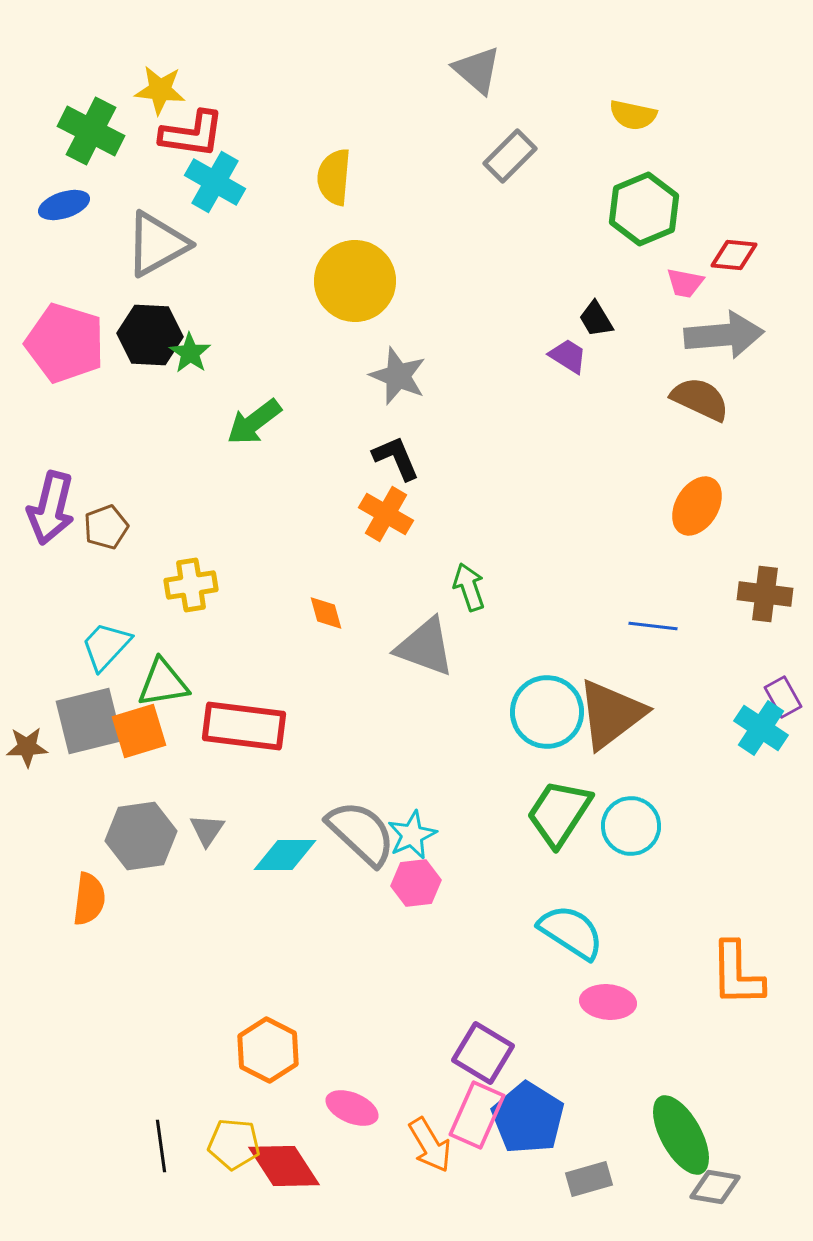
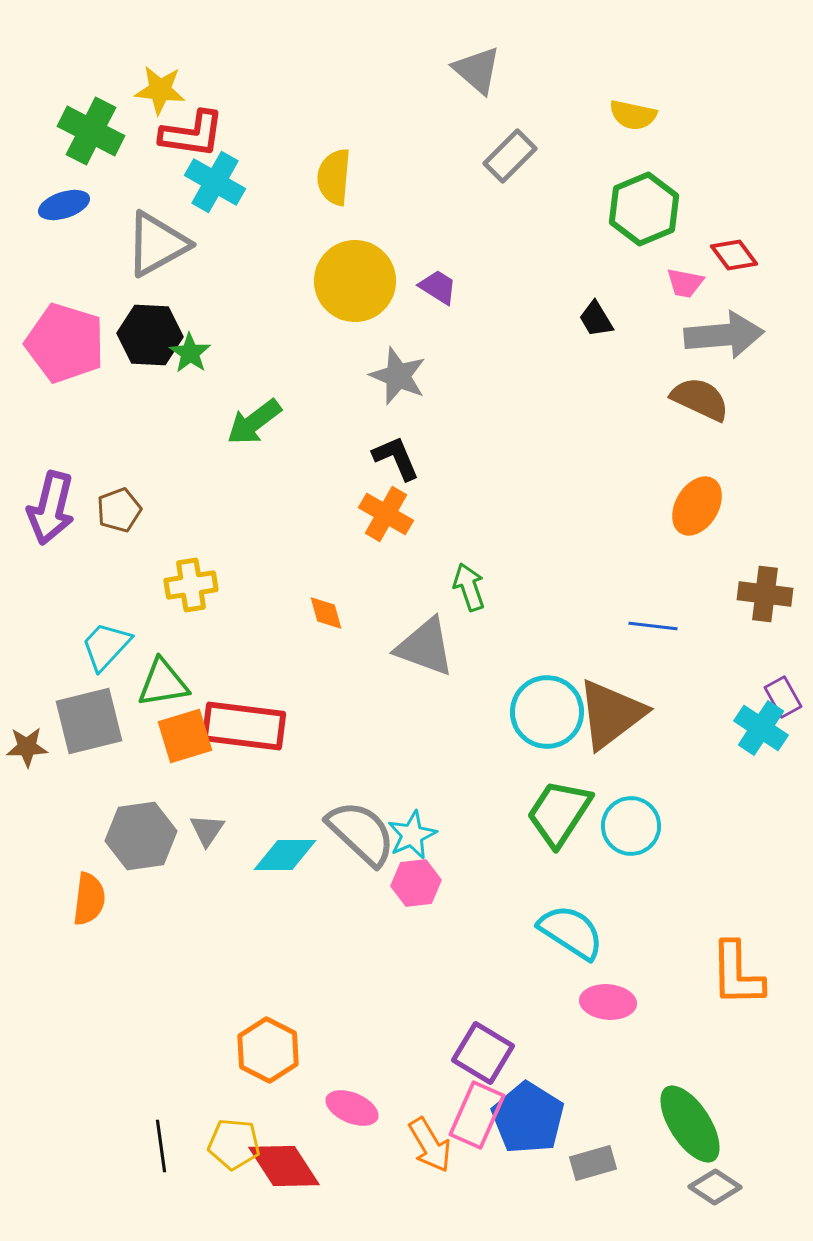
red diamond at (734, 255): rotated 48 degrees clockwise
purple trapezoid at (568, 356): moved 130 px left, 69 px up
brown pentagon at (106, 527): moved 13 px right, 17 px up
orange square at (139, 731): moved 46 px right, 5 px down
green ellipse at (681, 1135): moved 9 px right, 11 px up; rotated 4 degrees counterclockwise
gray rectangle at (589, 1179): moved 4 px right, 16 px up
gray diamond at (715, 1187): rotated 24 degrees clockwise
